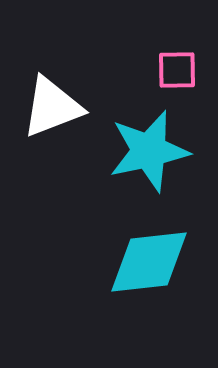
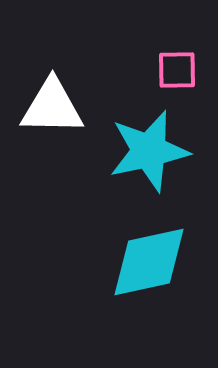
white triangle: rotated 22 degrees clockwise
cyan diamond: rotated 6 degrees counterclockwise
